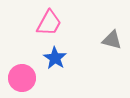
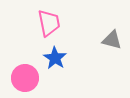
pink trapezoid: rotated 40 degrees counterclockwise
pink circle: moved 3 px right
